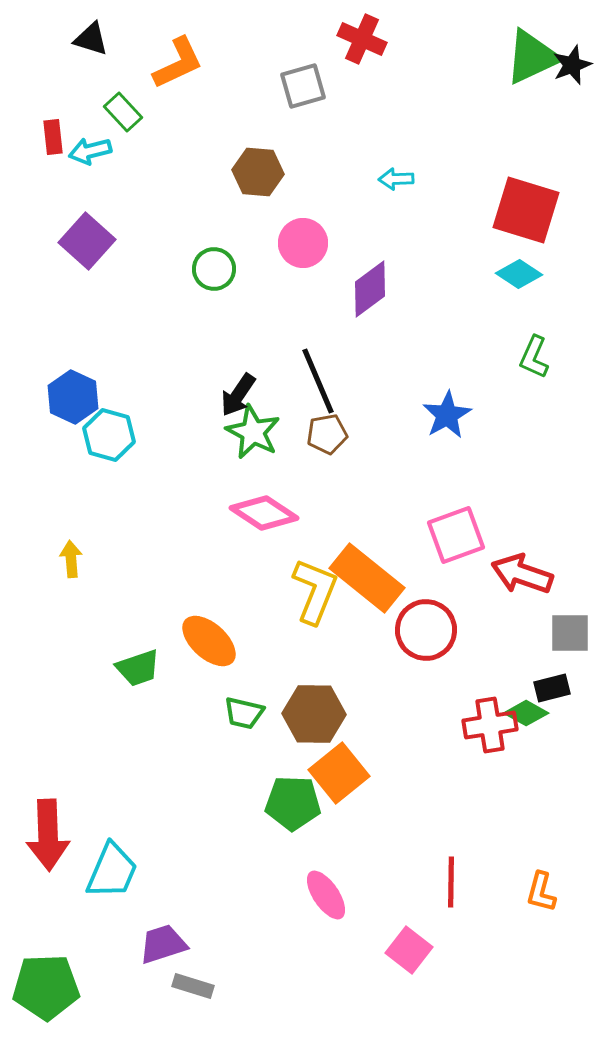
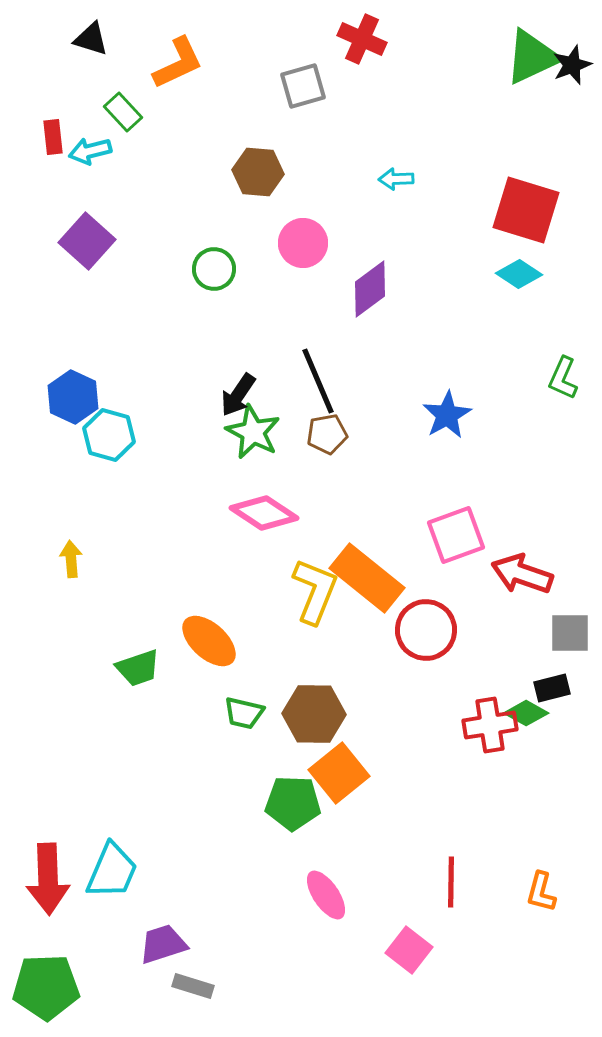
green L-shape at (534, 357): moved 29 px right, 21 px down
red arrow at (48, 835): moved 44 px down
